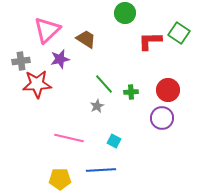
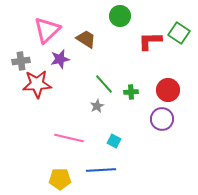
green circle: moved 5 px left, 3 px down
purple circle: moved 1 px down
